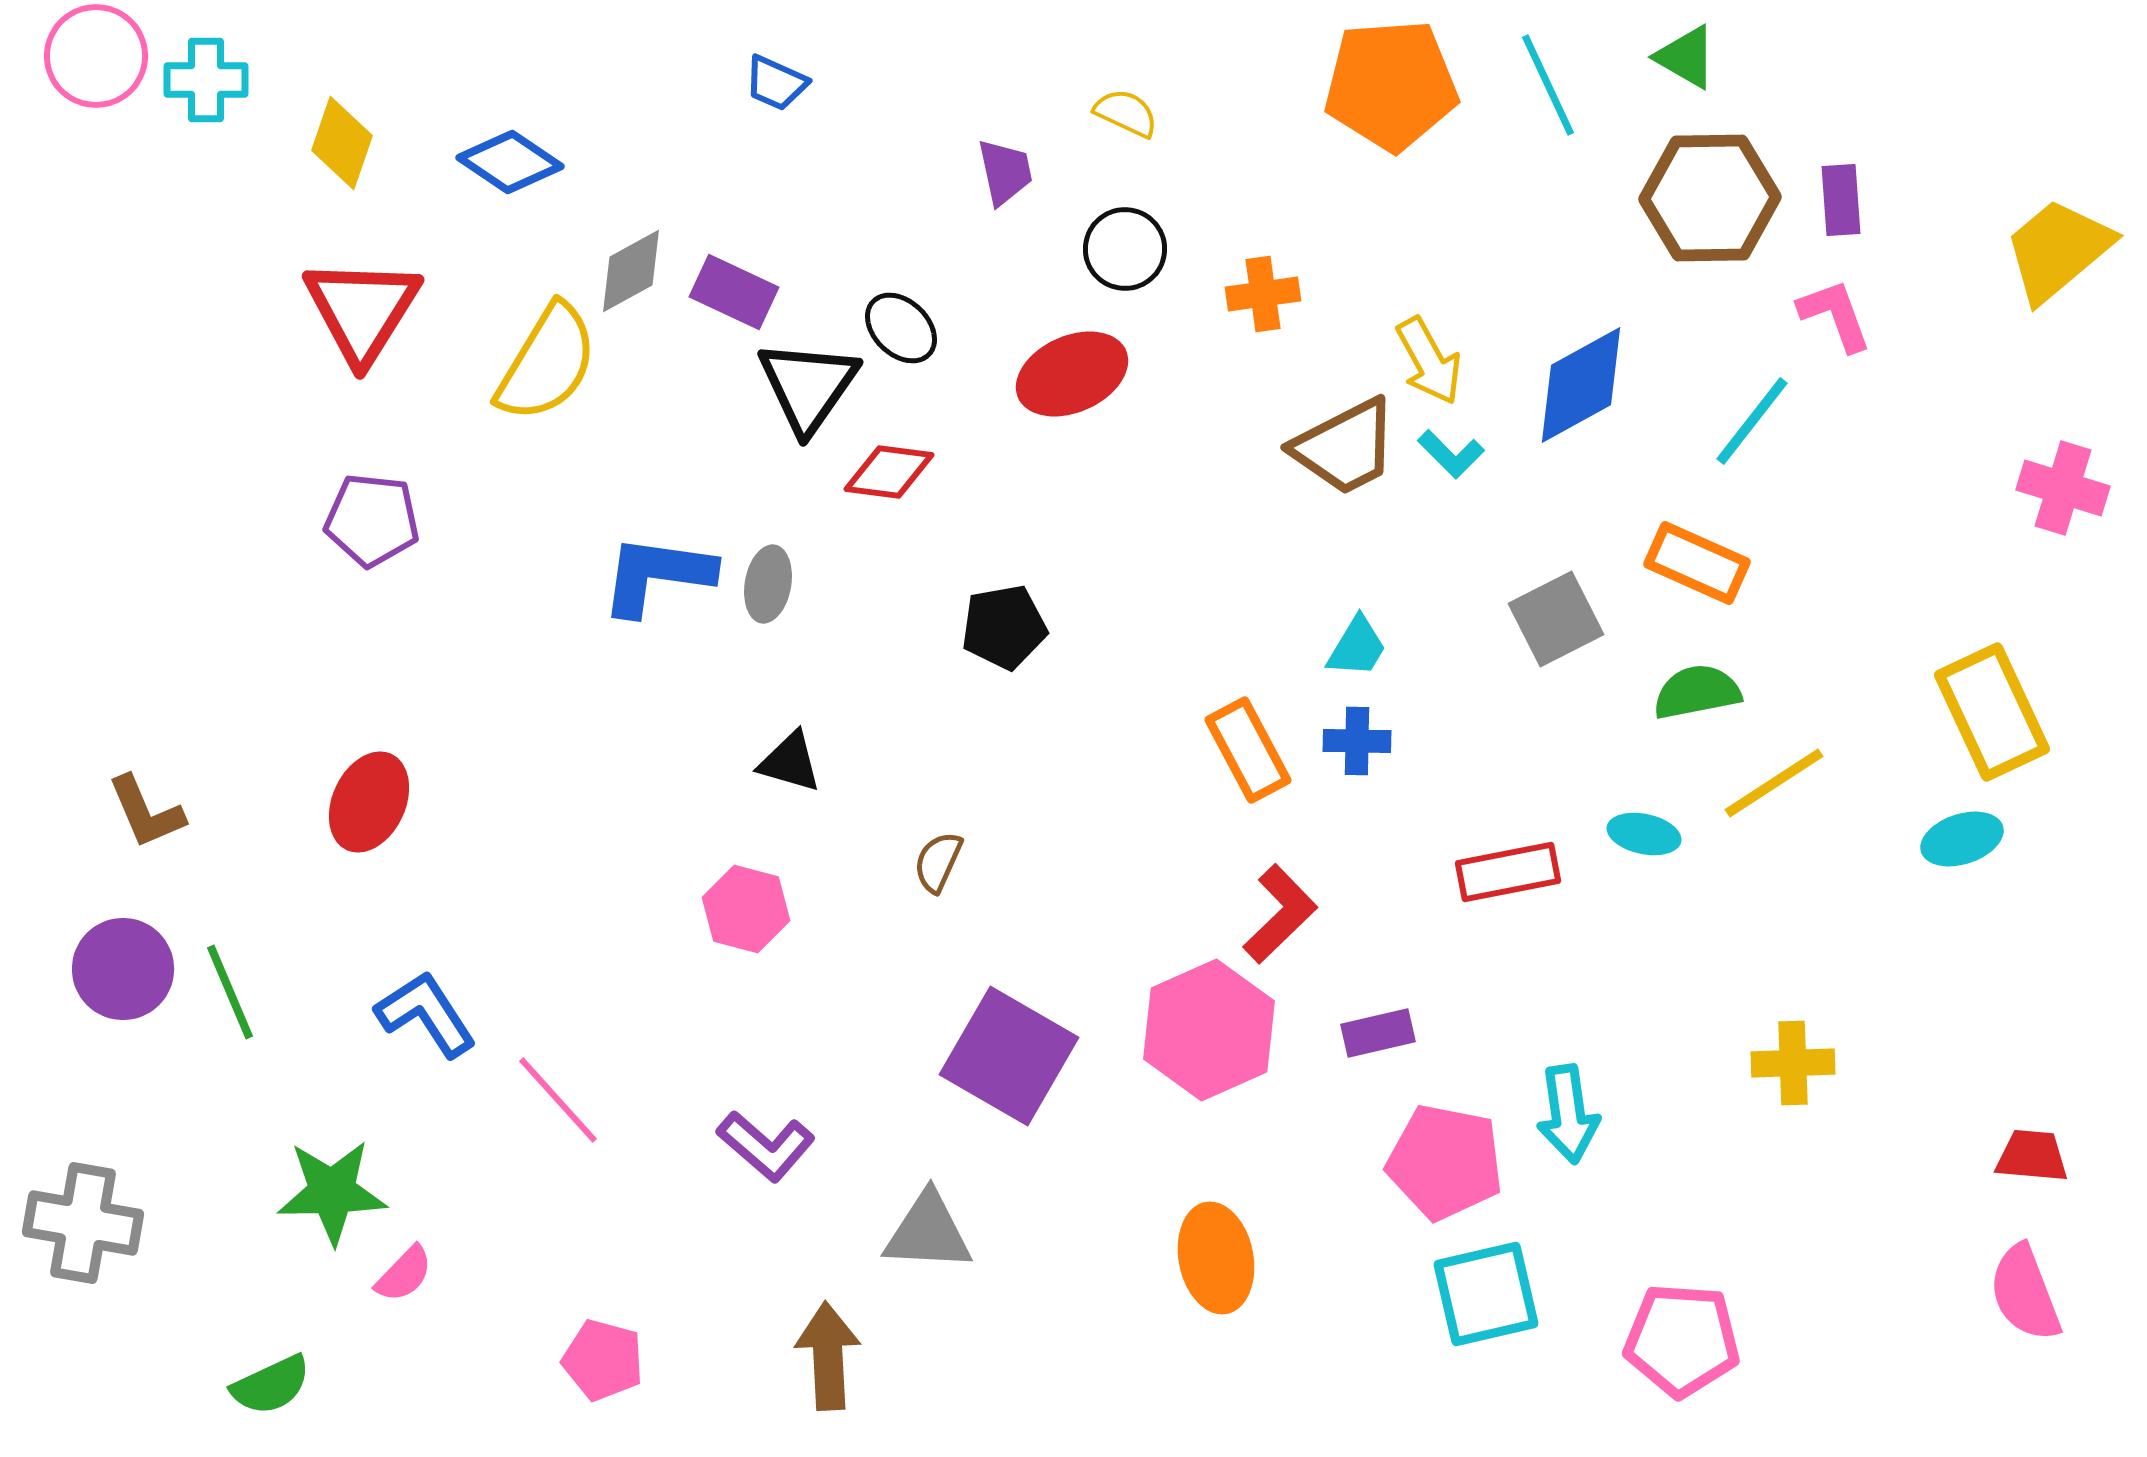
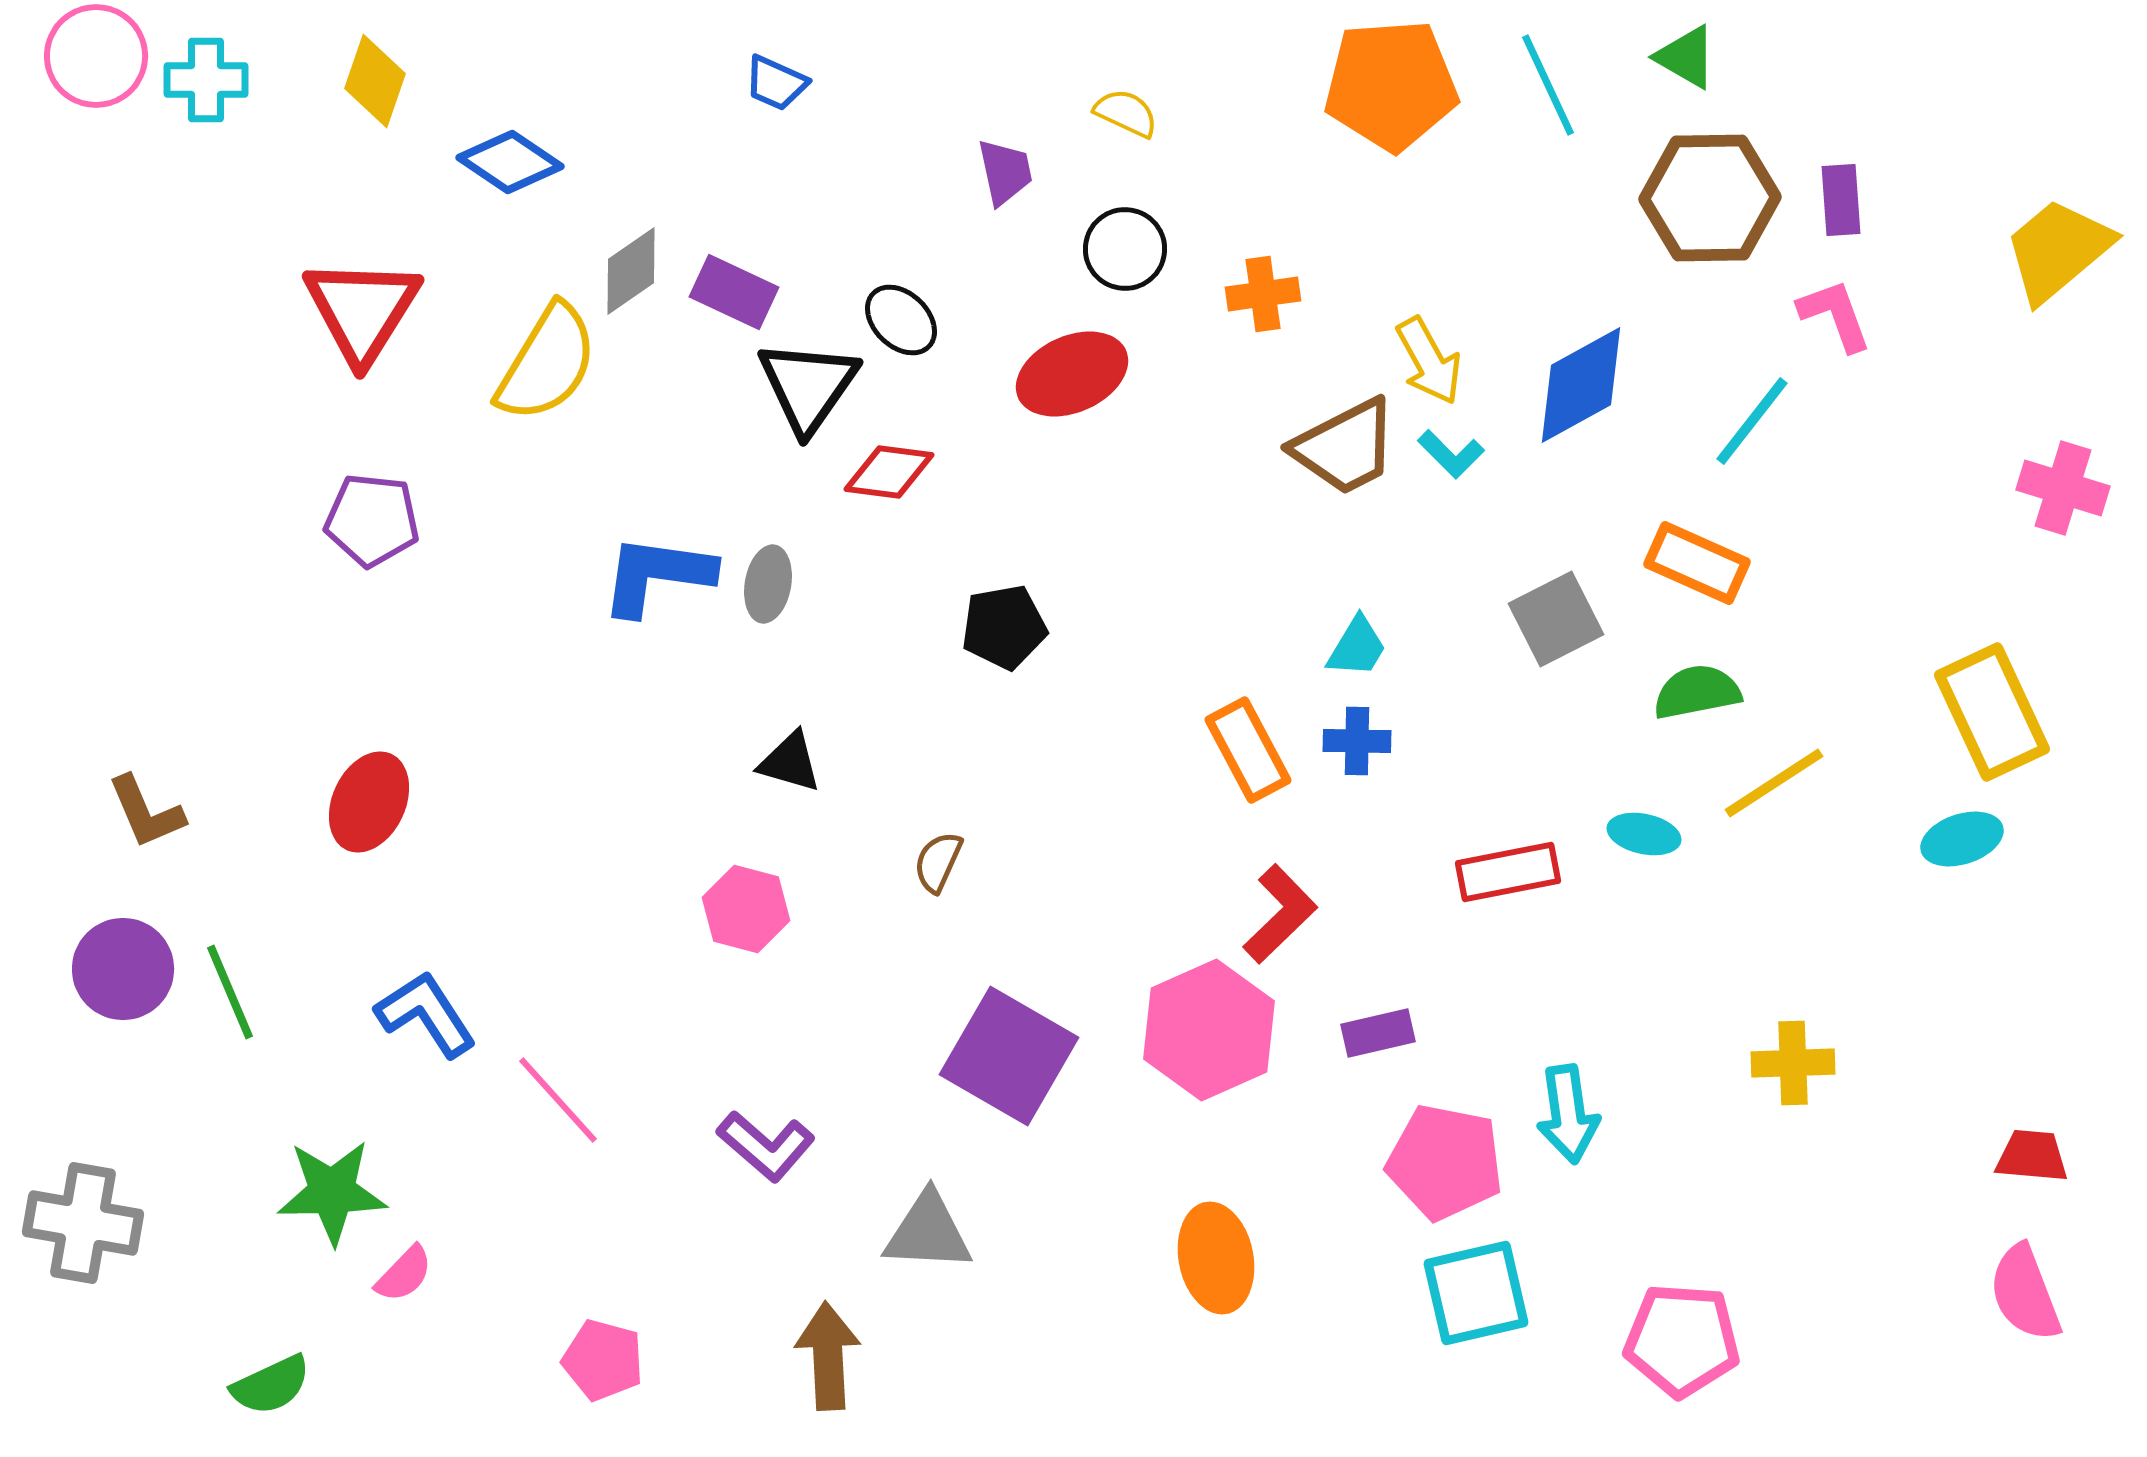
yellow diamond at (342, 143): moved 33 px right, 62 px up
gray diamond at (631, 271): rotated 6 degrees counterclockwise
black ellipse at (901, 328): moved 8 px up
cyan square at (1486, 1294): moved 10 px left, 1 px up
